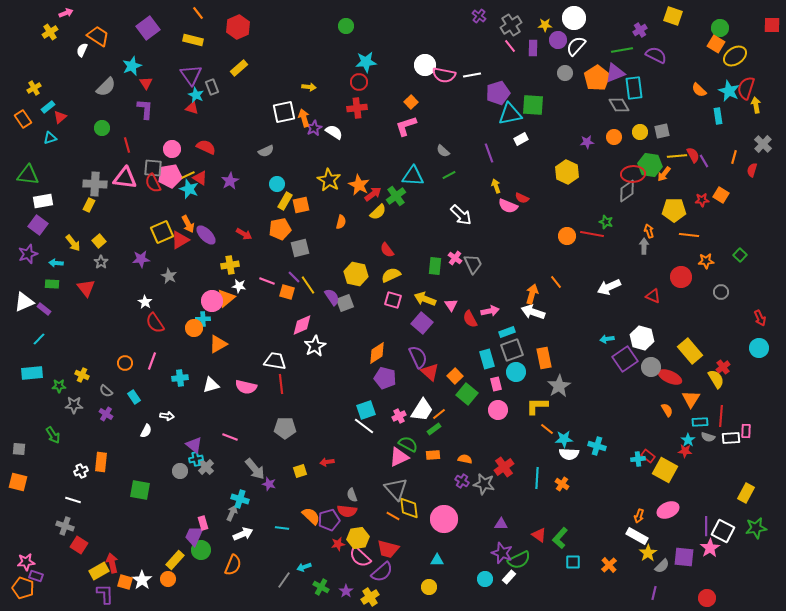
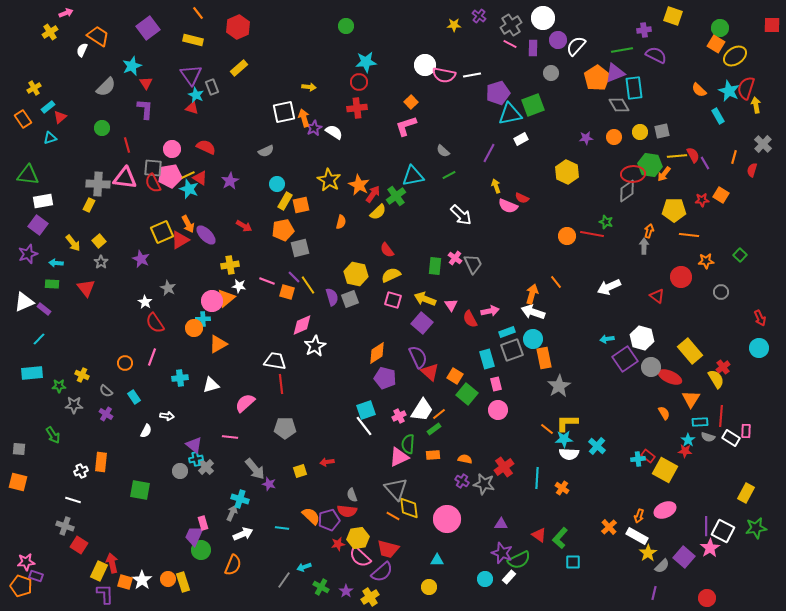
white circle at (574, 18): moved 31 px left
yellow star at (545, 25): moved 91 px left
purple cross at (640, 30): moved 4 px right; rotated 24 degrees clockwise
pink line at (510, 46): moved 2 px up; rotated 24 degrees counterclockwise
gray circle at (565, 73): moved 14 px left
green square at (533, 105): rotated 25 degrees counterclockwise
cyan rectangle at (718, 116): rotated 21 degrees counterclockwise
purple star at (587, 142): moved 1 px left, 4 px up
purple line at (489, 153): rotated 48 degrees clockwise
purple line at (704, 161): moved 1 px right, 2 px down
cyan triangle at (413, 176): rotated 15 degrees counterclockwise
gray cross at (95, 184): moved 3 px right
red arrow at (373, 194): rotated 18 degrees counterclockwise
orange pentagon at (280, 229): moved 3 px right, 1 px down
orange arrow at (649, 231): rotated 32 degrees clockwise
red arrow at (244, 234): moved 8 px up
purple star at (141, 259): rotated 30 degrees clockwise
gray star at (169, 276): moved 1 px left, 12 px down
red triangle at (653, 296): moved 4 px right; rotated 14 degrees clockwise
purple semicircle at (332, 297): rotated 18 degrees clockwise
gray square at (345, 303): moved 5 px right, 4 px up
pink line at (152, 361): moved 4 px up
cyan circle at (516, 372): moved 17 px right, 33 px up
orange square at (455, 376): rotated 14 degrees counterclockwise
pink semicircle at (246, 387): moved 1 px left, 16 px down; rotated 125 degrees clockwise
yellow L-shape at (537, 406): moved 30 px right, 17 px down
orange semicircle at (667, 410): moved 3 px left, 3 px down
white line at (364, 426): rotated 15 degrees clockwise
pink line at (230, 437): rotated 14 degrees counterclockwise
white rectangle at (731, 438): rotated 36 degrees clockwise
green semicircle at (408, 444): rotated 114 degrees counterclockwise
cyan cross at (597, 446): rotated 24 degrees clockwise
orange cross at (562, 484): moved 4 px down
pink ellipse at (668, 510): moved 3 px left
pink circle at (444, 519): moved 3 px right
purple square at (684, 557): rotated 35 degrees clockwise
yellow rectangle at (175, 560): moved 8 px right, 22 px down; rotated 60 degrees counterclockwise
orange cross at (609, 565): moved 38 px up
yellow rectangle at (99, 571): rotated 36 degrees counterclockwise
orange pentagon at (23, 588): moved 2 px left, 2 px up
